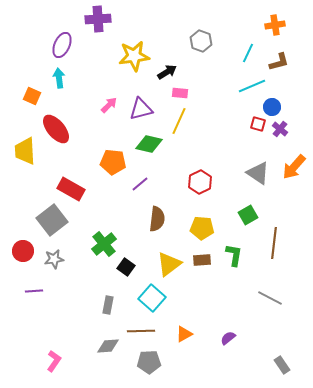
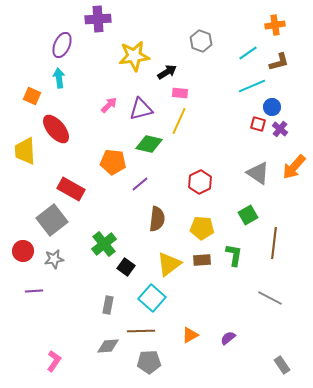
cyan line at (248, 53): rotated 30 degrees clockwise
orange triangle at (184, 334): moved 6 px right, 1 px down
